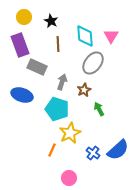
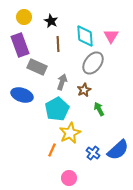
cyan pentagon: rotated 25 degrees clockwise
